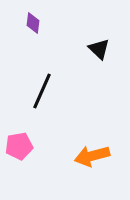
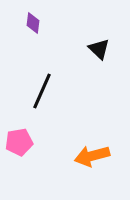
pink pentagon: moved 4 px up
